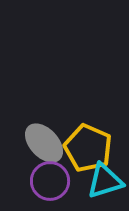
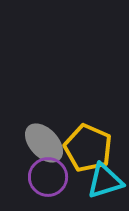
purple circle: moved 2 px left, 4 px up
